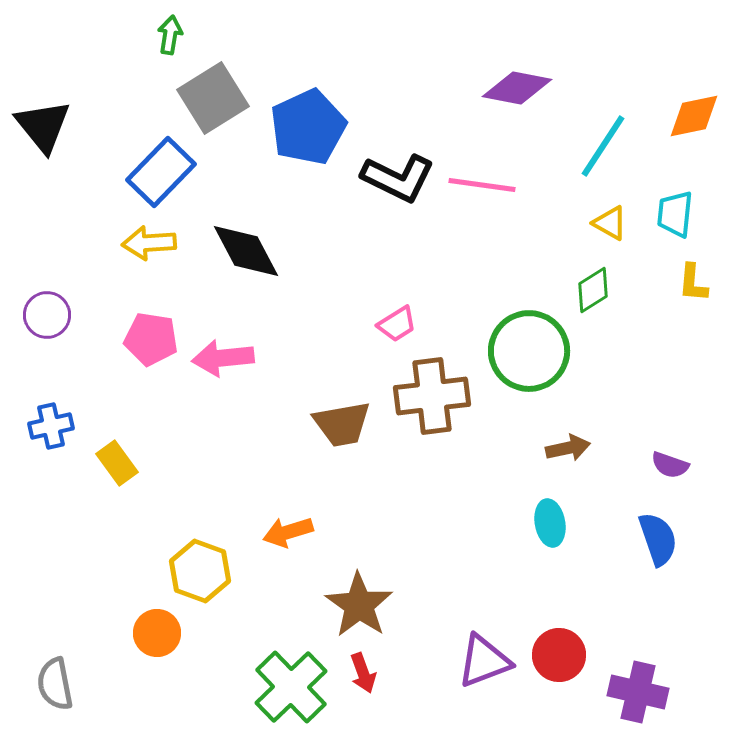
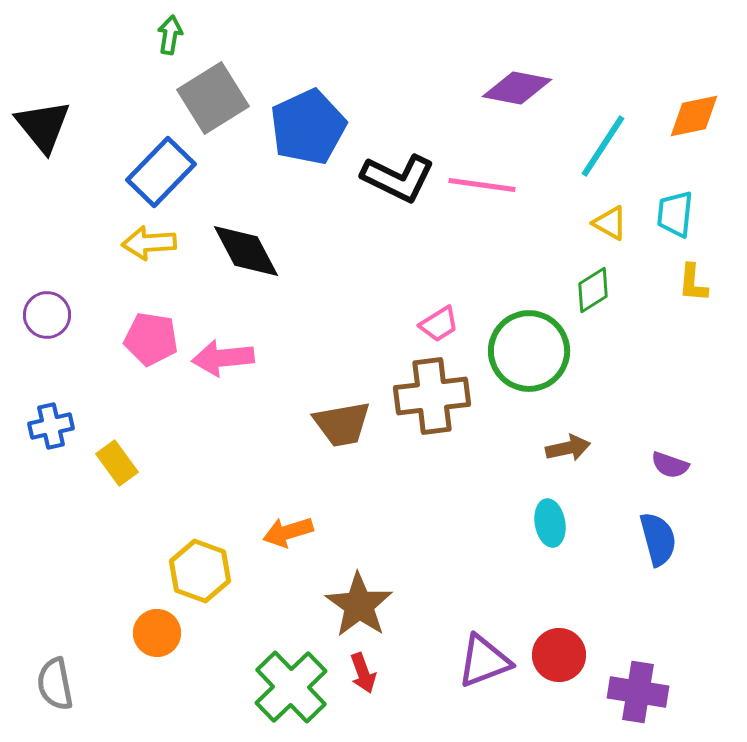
pink trapezoid: moved 42 px right
blue semicircle: rotated 4 degrees clockwise
purple cross: rotated 4 degrees counterclockwise
